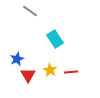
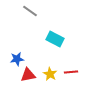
cyan rectangle: rotated 30 degrees counterclockwise
blue star: rotated 16 degrees clockwise
yellow star: moved 4 px down
red triangle: rotated 49 degrees clockwise
